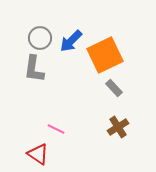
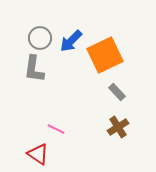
gray rectangle: moved 3 px right, 4 px down
